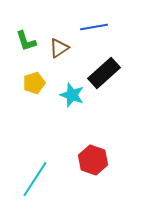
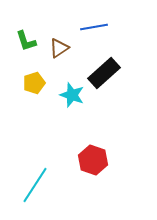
cyan line: moved 6 px down
